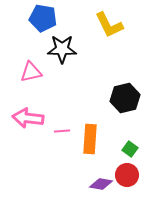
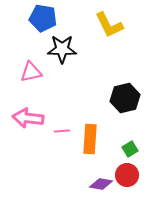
green square: rotated 21 degrees clockwise
